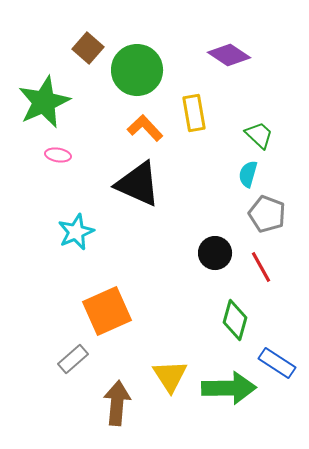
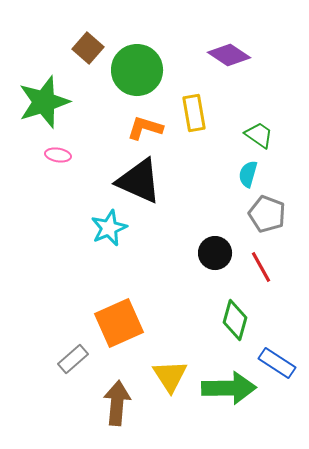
green star: rotated 6 degrees clockwise
orange L-shape: rotated 30 degrees counterclockwise
green trapezoid: rotated 8 degrees counterclockwise
black triangle: moved 1 px right, 3 px up
cyan star: moved 33 px right, 4 px up
orange square: moved 12 px right, 12 px down
